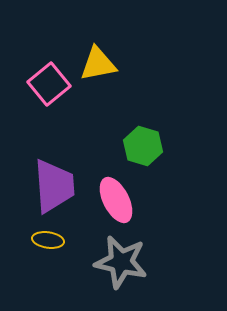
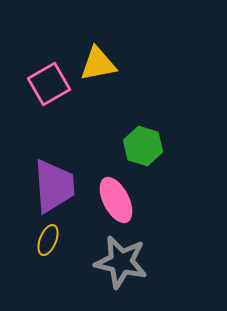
pink square: rotated 9 degrees clockwise
yellow ellipse: rotated 76 degrees counterclockwise
